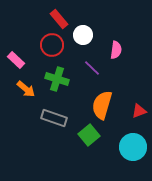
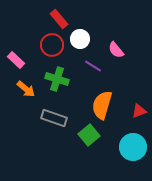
white circle: moved 3 px left, 4 px down
pink semicircle: rotated 132 degrees clockwise
purple line: moved 1 px right, 2 px up; rotated 12 degrees counterclockwise
